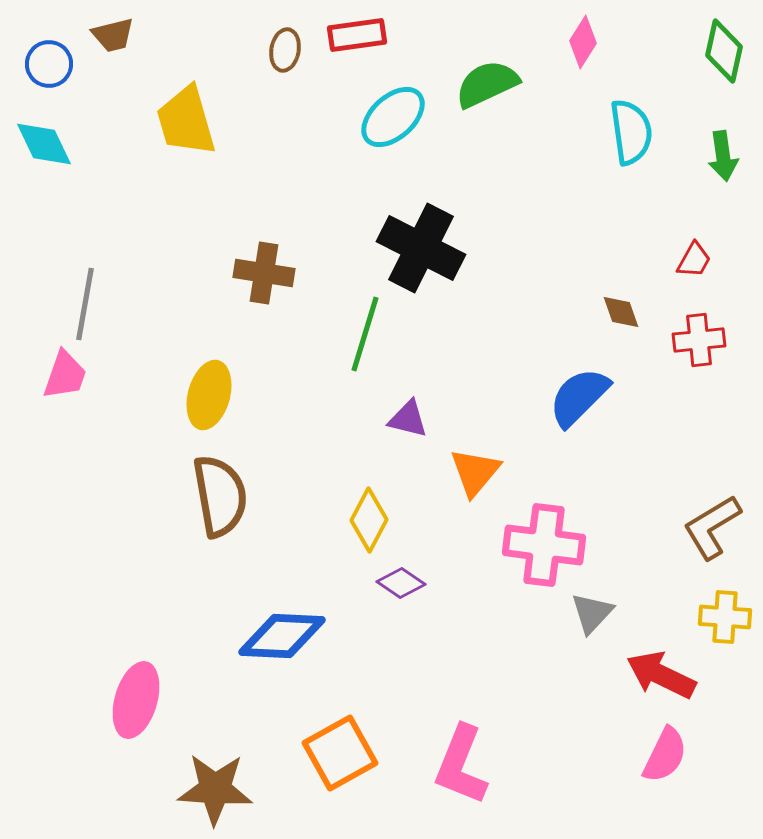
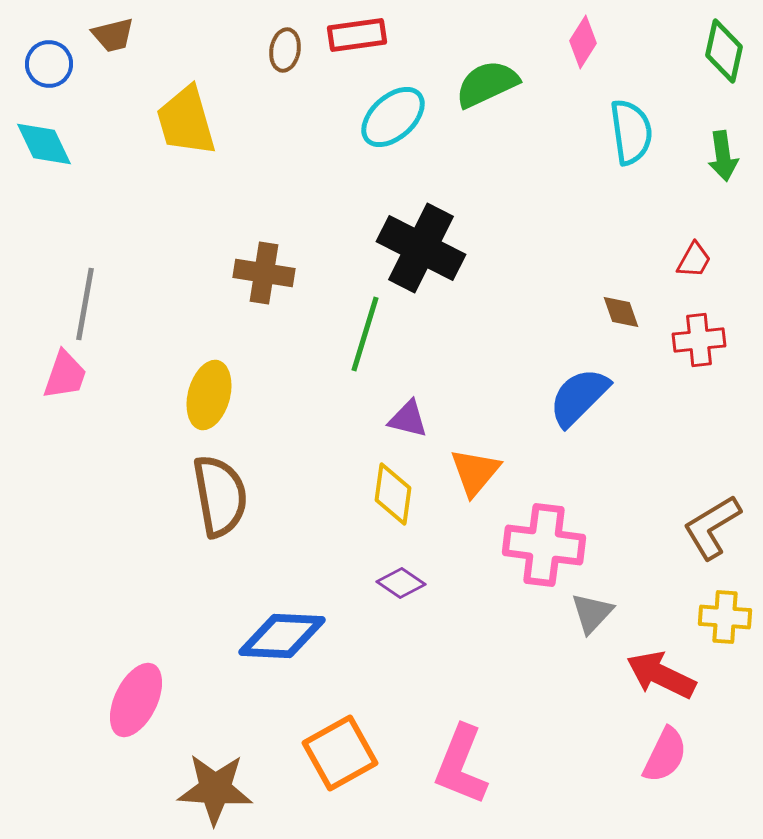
yellow diamond: moved 24 px right, 26 px up; rotated 20 degrees counterclockwise
pink ellipse: rotated 10 degrees clockwise
